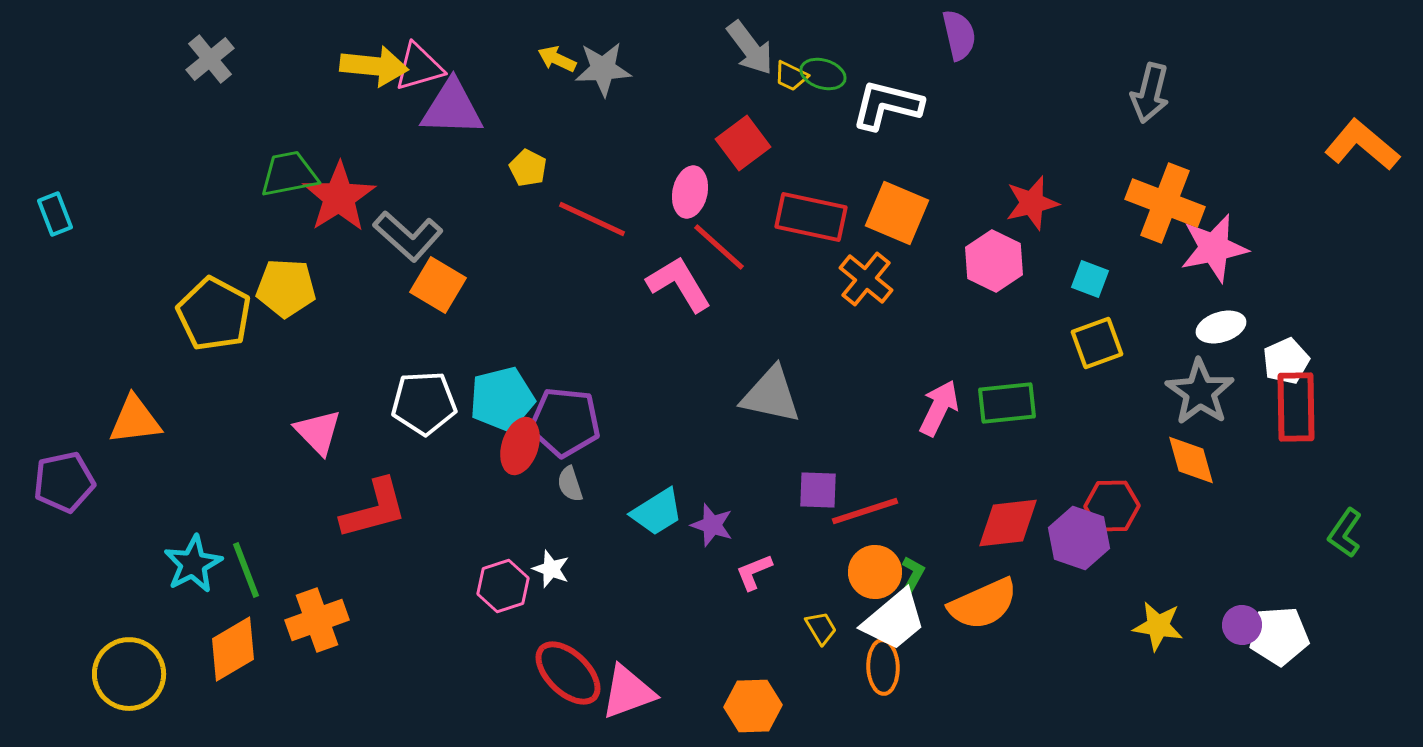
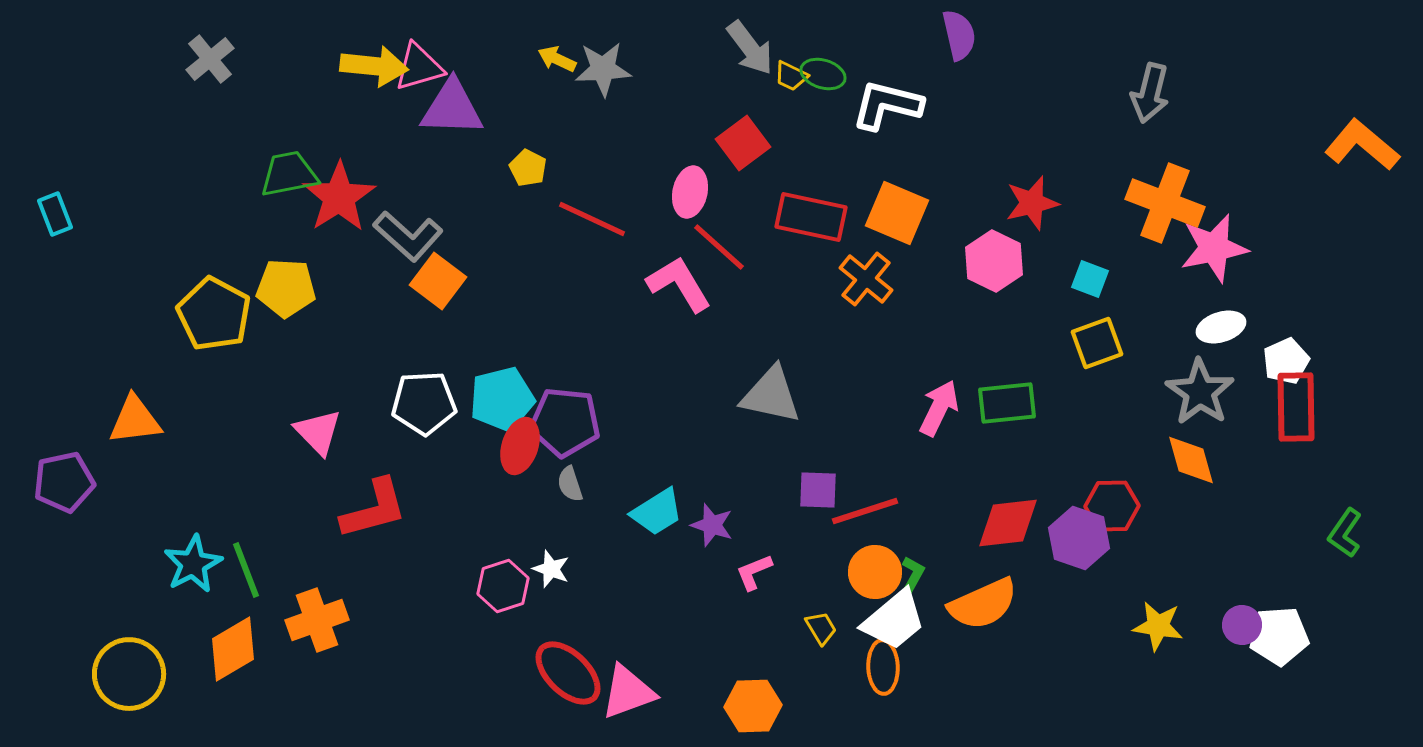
orange square at (438, 285): moved 4 px up; rotated 6 degrees clockwise
